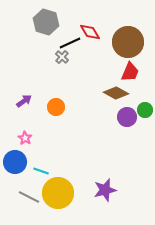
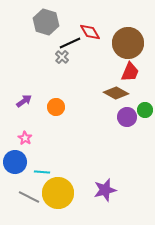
brown circle: moved 1 px down
cyan line: moved 1 px right, 1 px down; rotated 14 degrees counterclockwise
